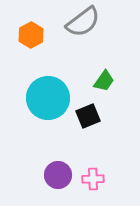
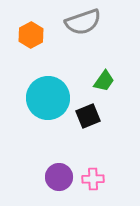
gray semicircle: rotated 18 degrees clockwise
purple circle: moved 1 px right, 2 px down
